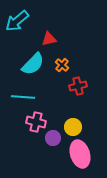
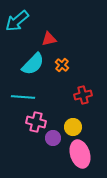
red cross: moved 5 px right, 9 px down
